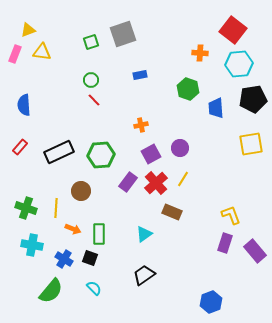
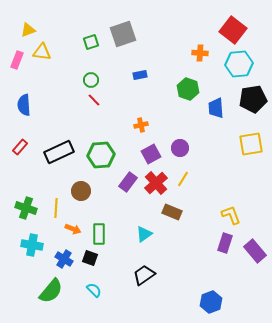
pink rectangle at (15, 54): moved 2 px right, 6 px down
cyan semicircle at (94, 288): moved 2 px down
